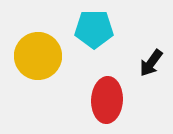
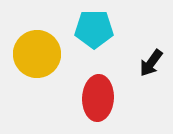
yellow circle: moved 1 px left, 2 px up
red ellipse: moved 9 px left, 2 px up
